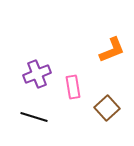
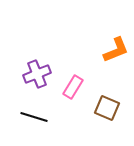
orange L-shape: moved 4 px right
pink rectangle: rotated 40 degrees clockwise
brown square: rotated 25 degrees counterclockwise
